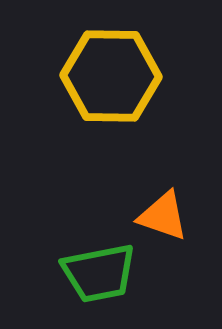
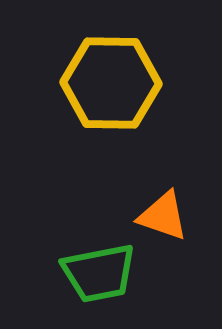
yellow hexagon: moved 7 px down
